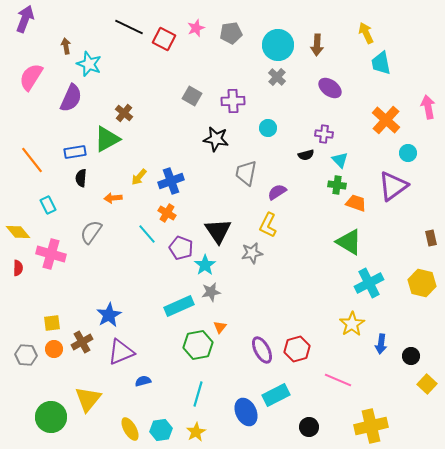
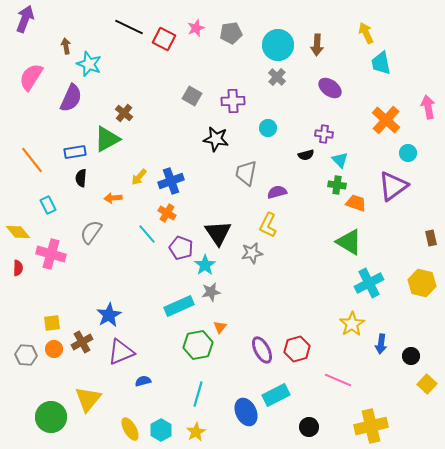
purple semicircle at (277, 192): rotated 18 degrees clockwise
black triangle at (218, 231): moved 2 px down
cyan hexagon at (161, 430): rotated 20 degrees counterclockwise
